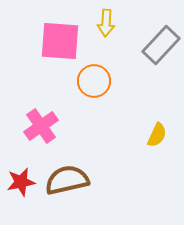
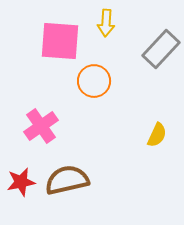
gray rectangle: moved 4 px down
